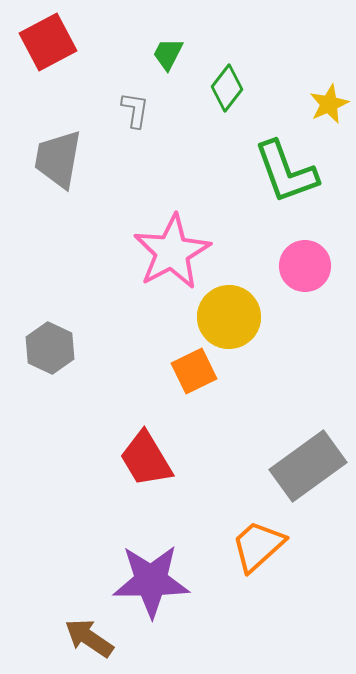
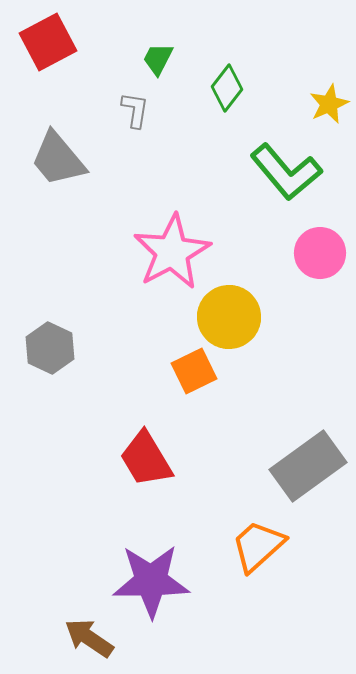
green trapezoid: moved 10 px left, 5 px down
gray trapezoid: rotated 50 degrees counterclockwise
green L-shape: rotated 20 degrees counterclockwise
pink circle: moved 15 px right, 13 px up
